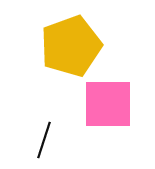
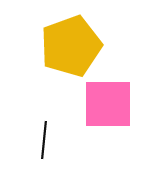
black line: rotated 12 degrees counterclockwise
